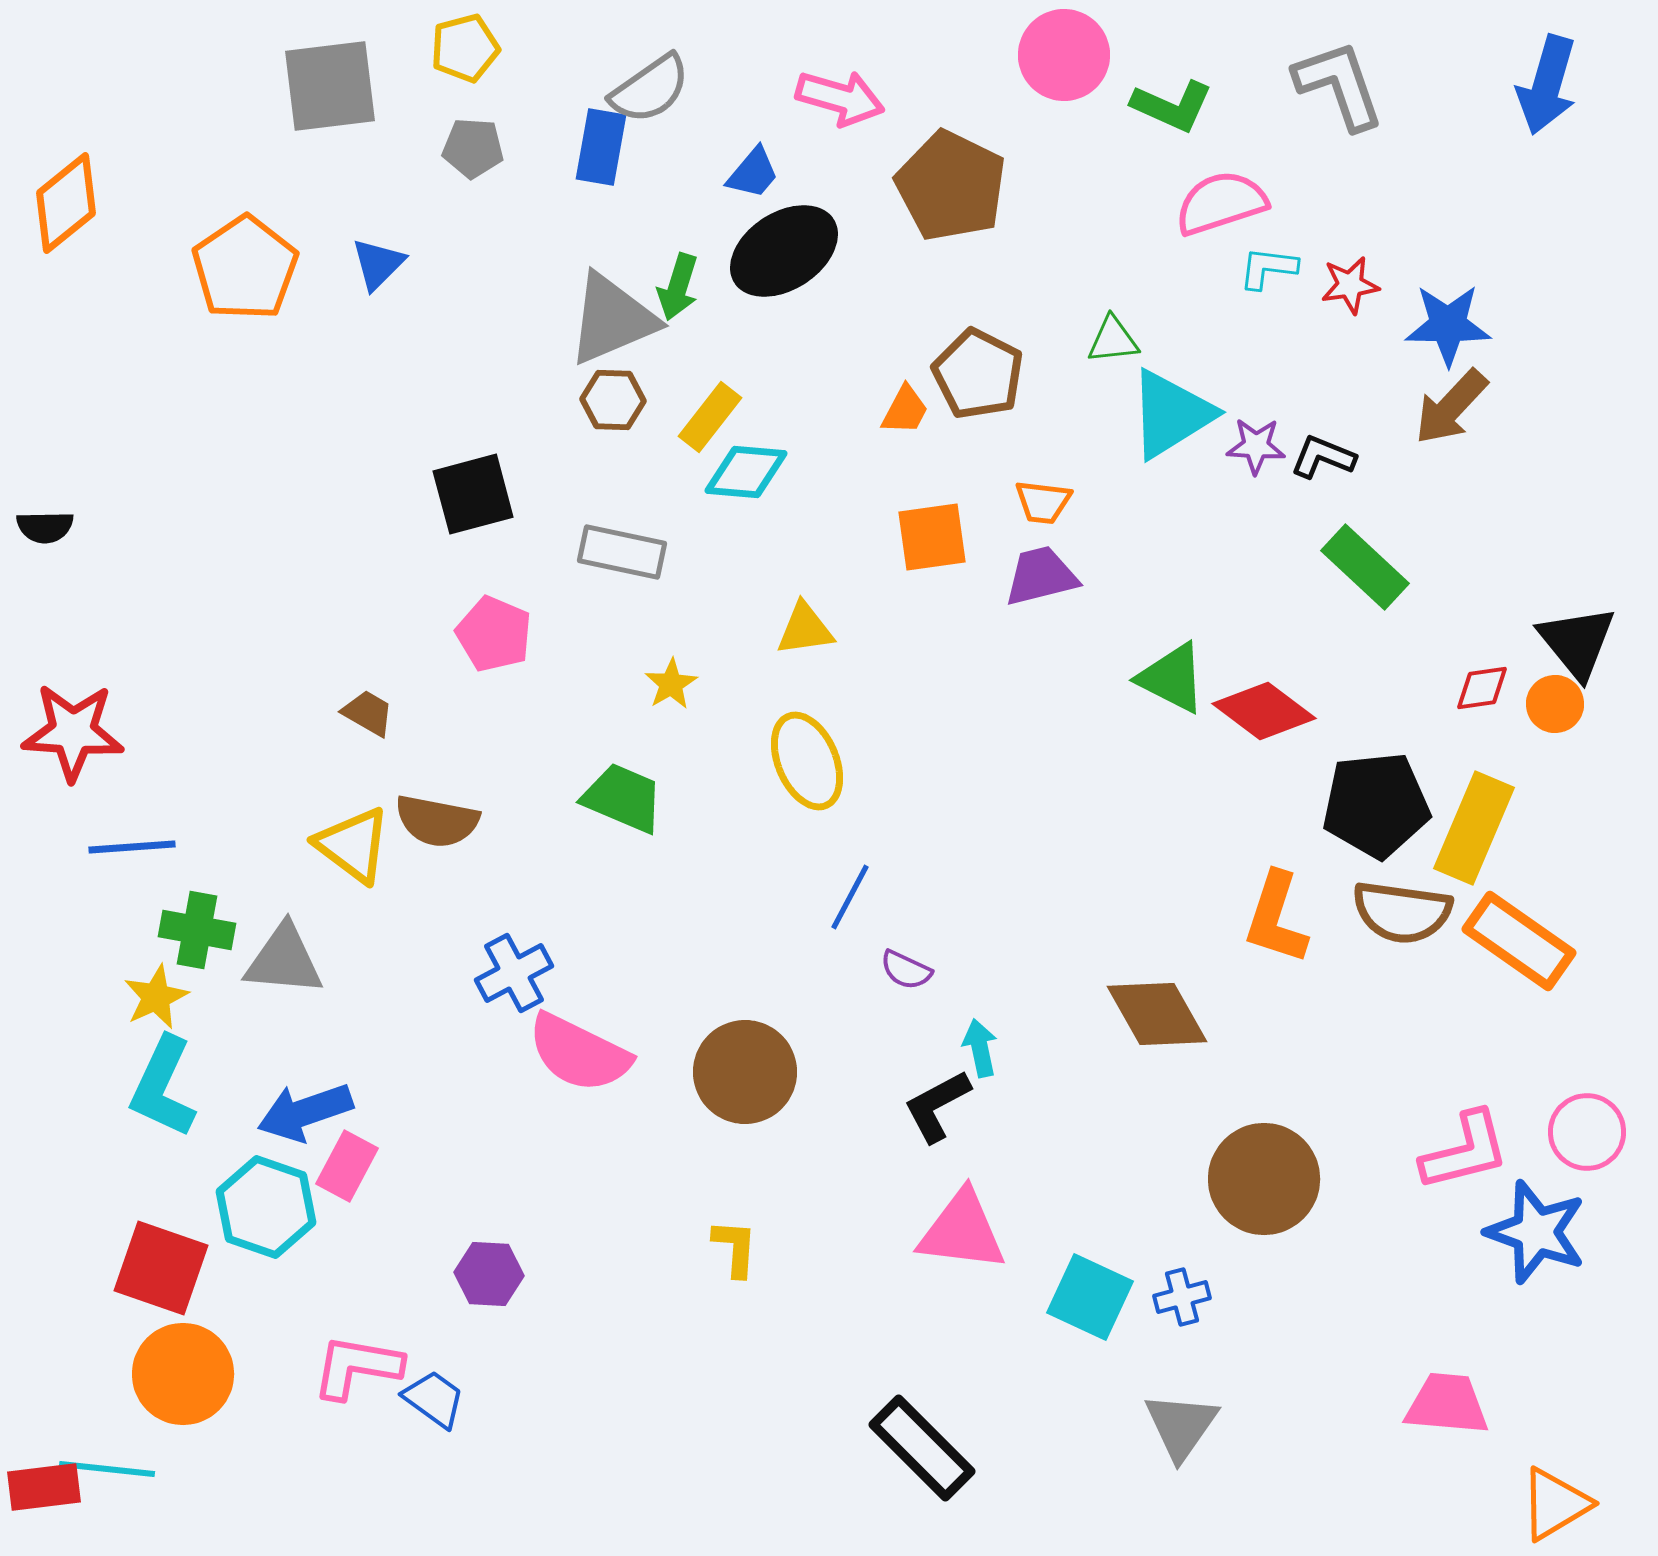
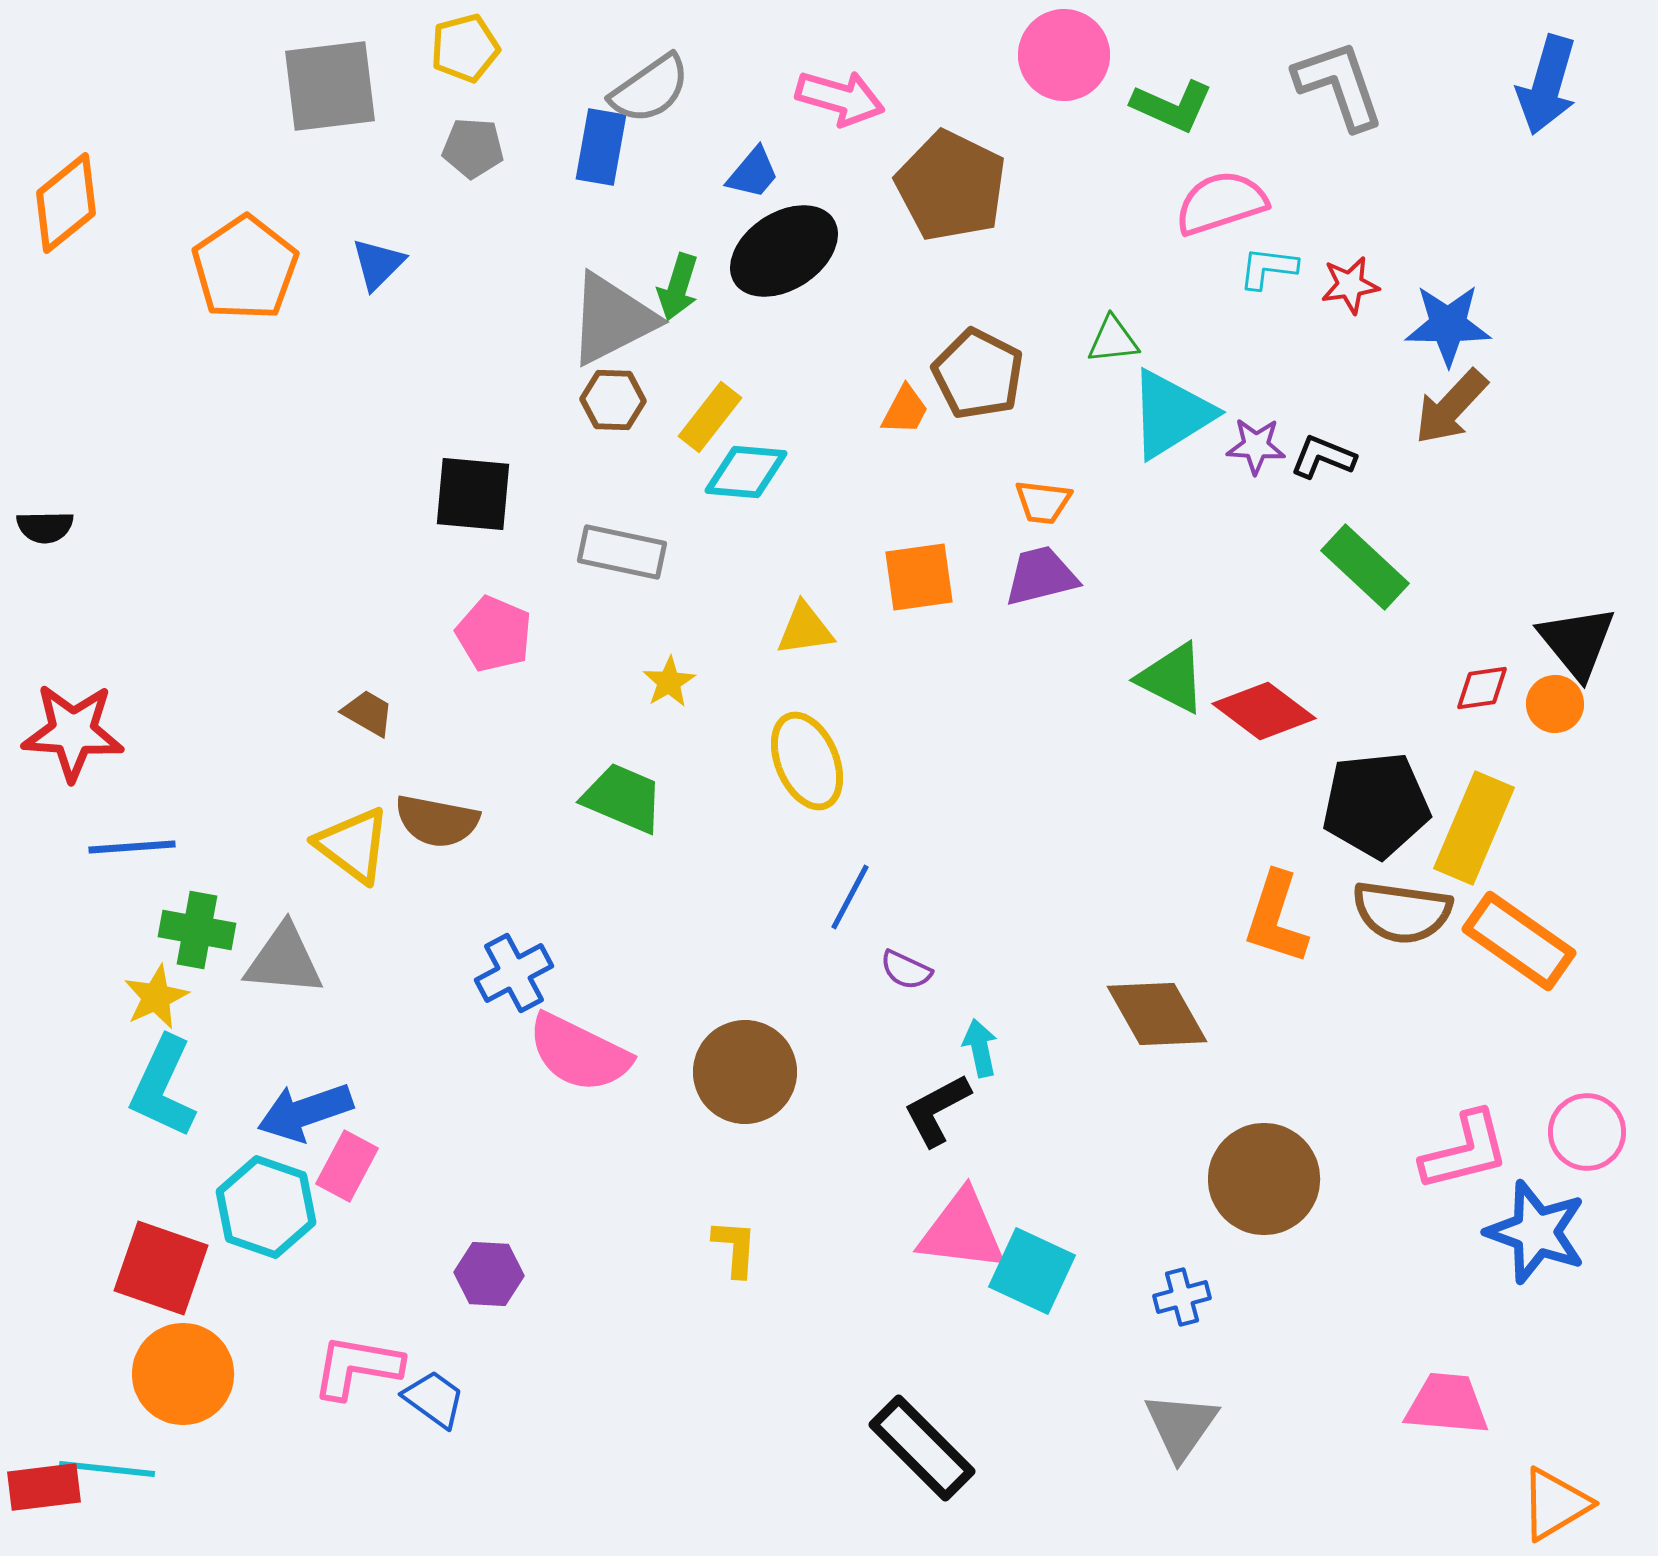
gray triangle at (612, 319): rotated 4 degrees counterclockwise
black square at (473, 494): rotated 20 degrees clockwise
orange square at (932, 537): moved 13 px left, 40 px down
yellow star at (671, 684): moved 2 px left, 2 px up
black L-shape at (937, 1106): moved 4 px down
cyan square at (1090, 1297): moved 58 px left, 26 px up
